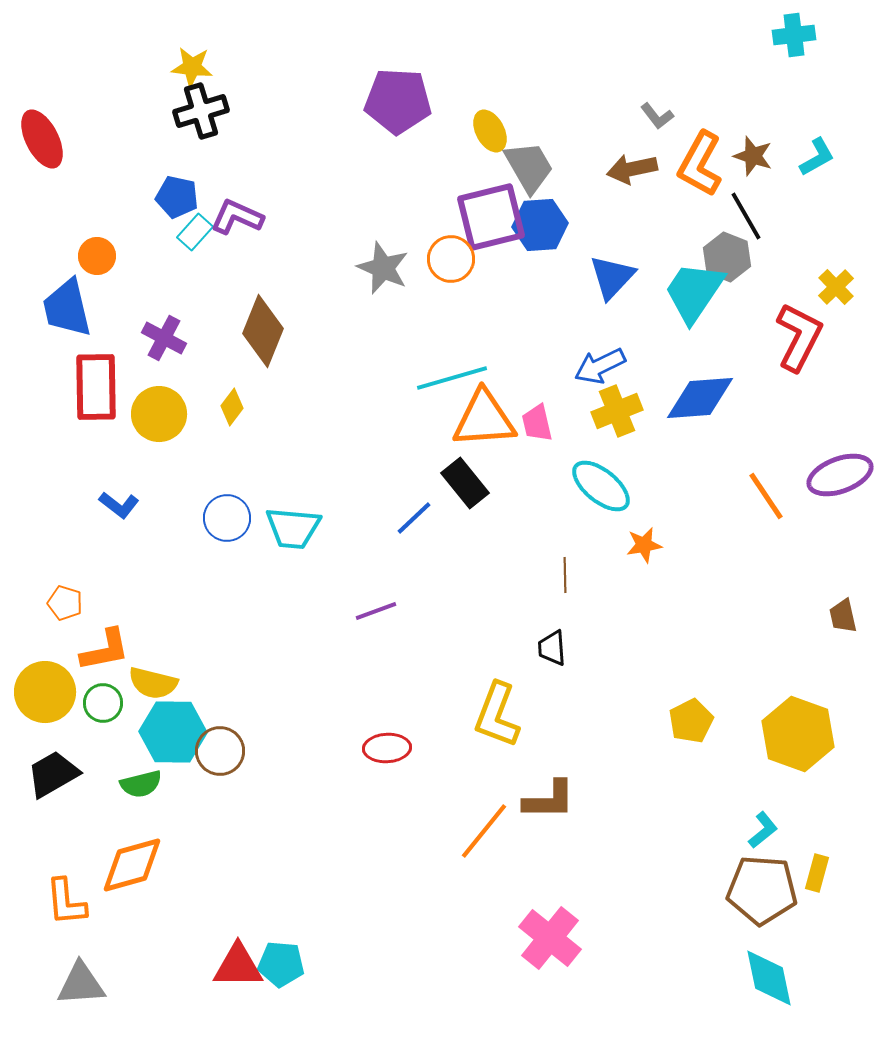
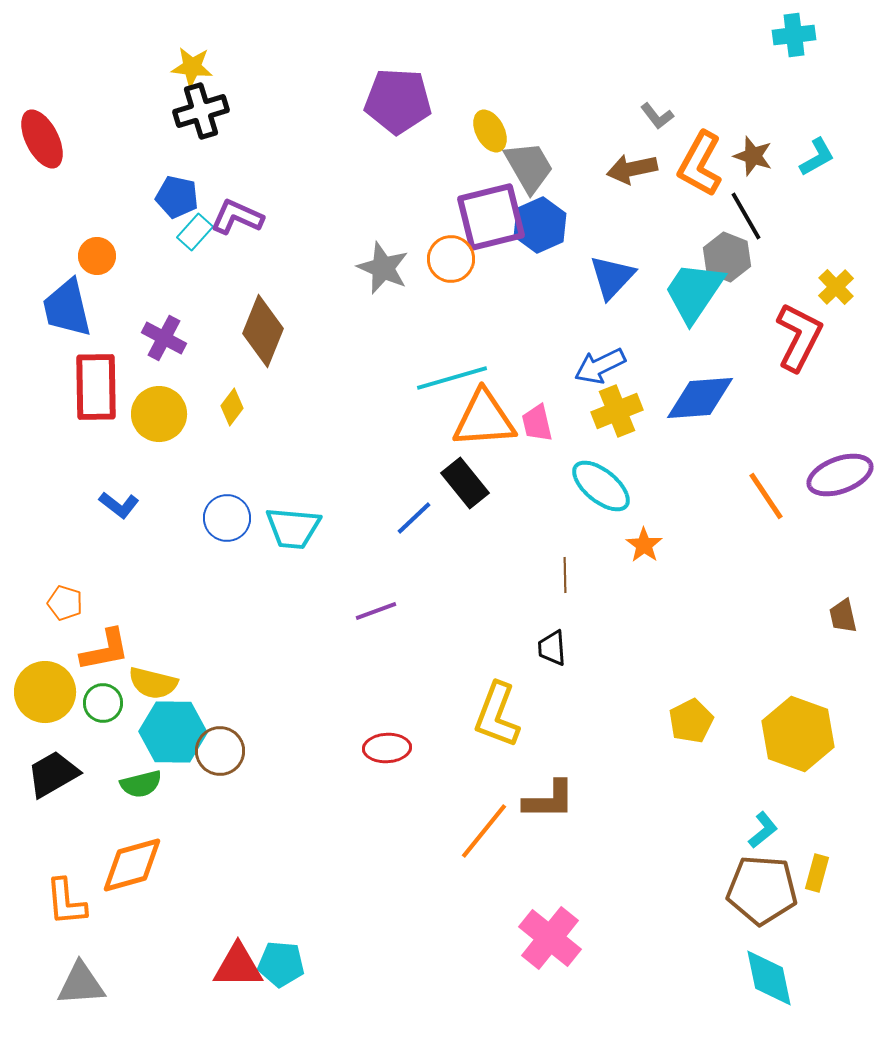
blue hexagon at (540, 225): rotated 20 degrees counterclockwise
orange star at (644, 545): rotated 27 degrees counterclockwise
